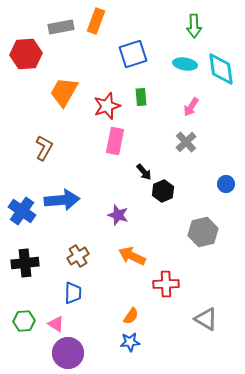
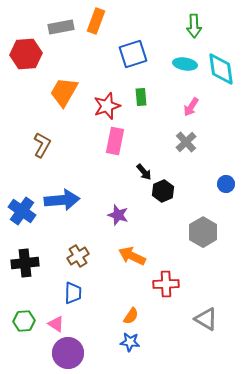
brown L-shape: moved 2 px left, 3 px up
gray hexagon: rotated 16 degrees counterclockwise
blue star: rotated 12 degrees clockwise
